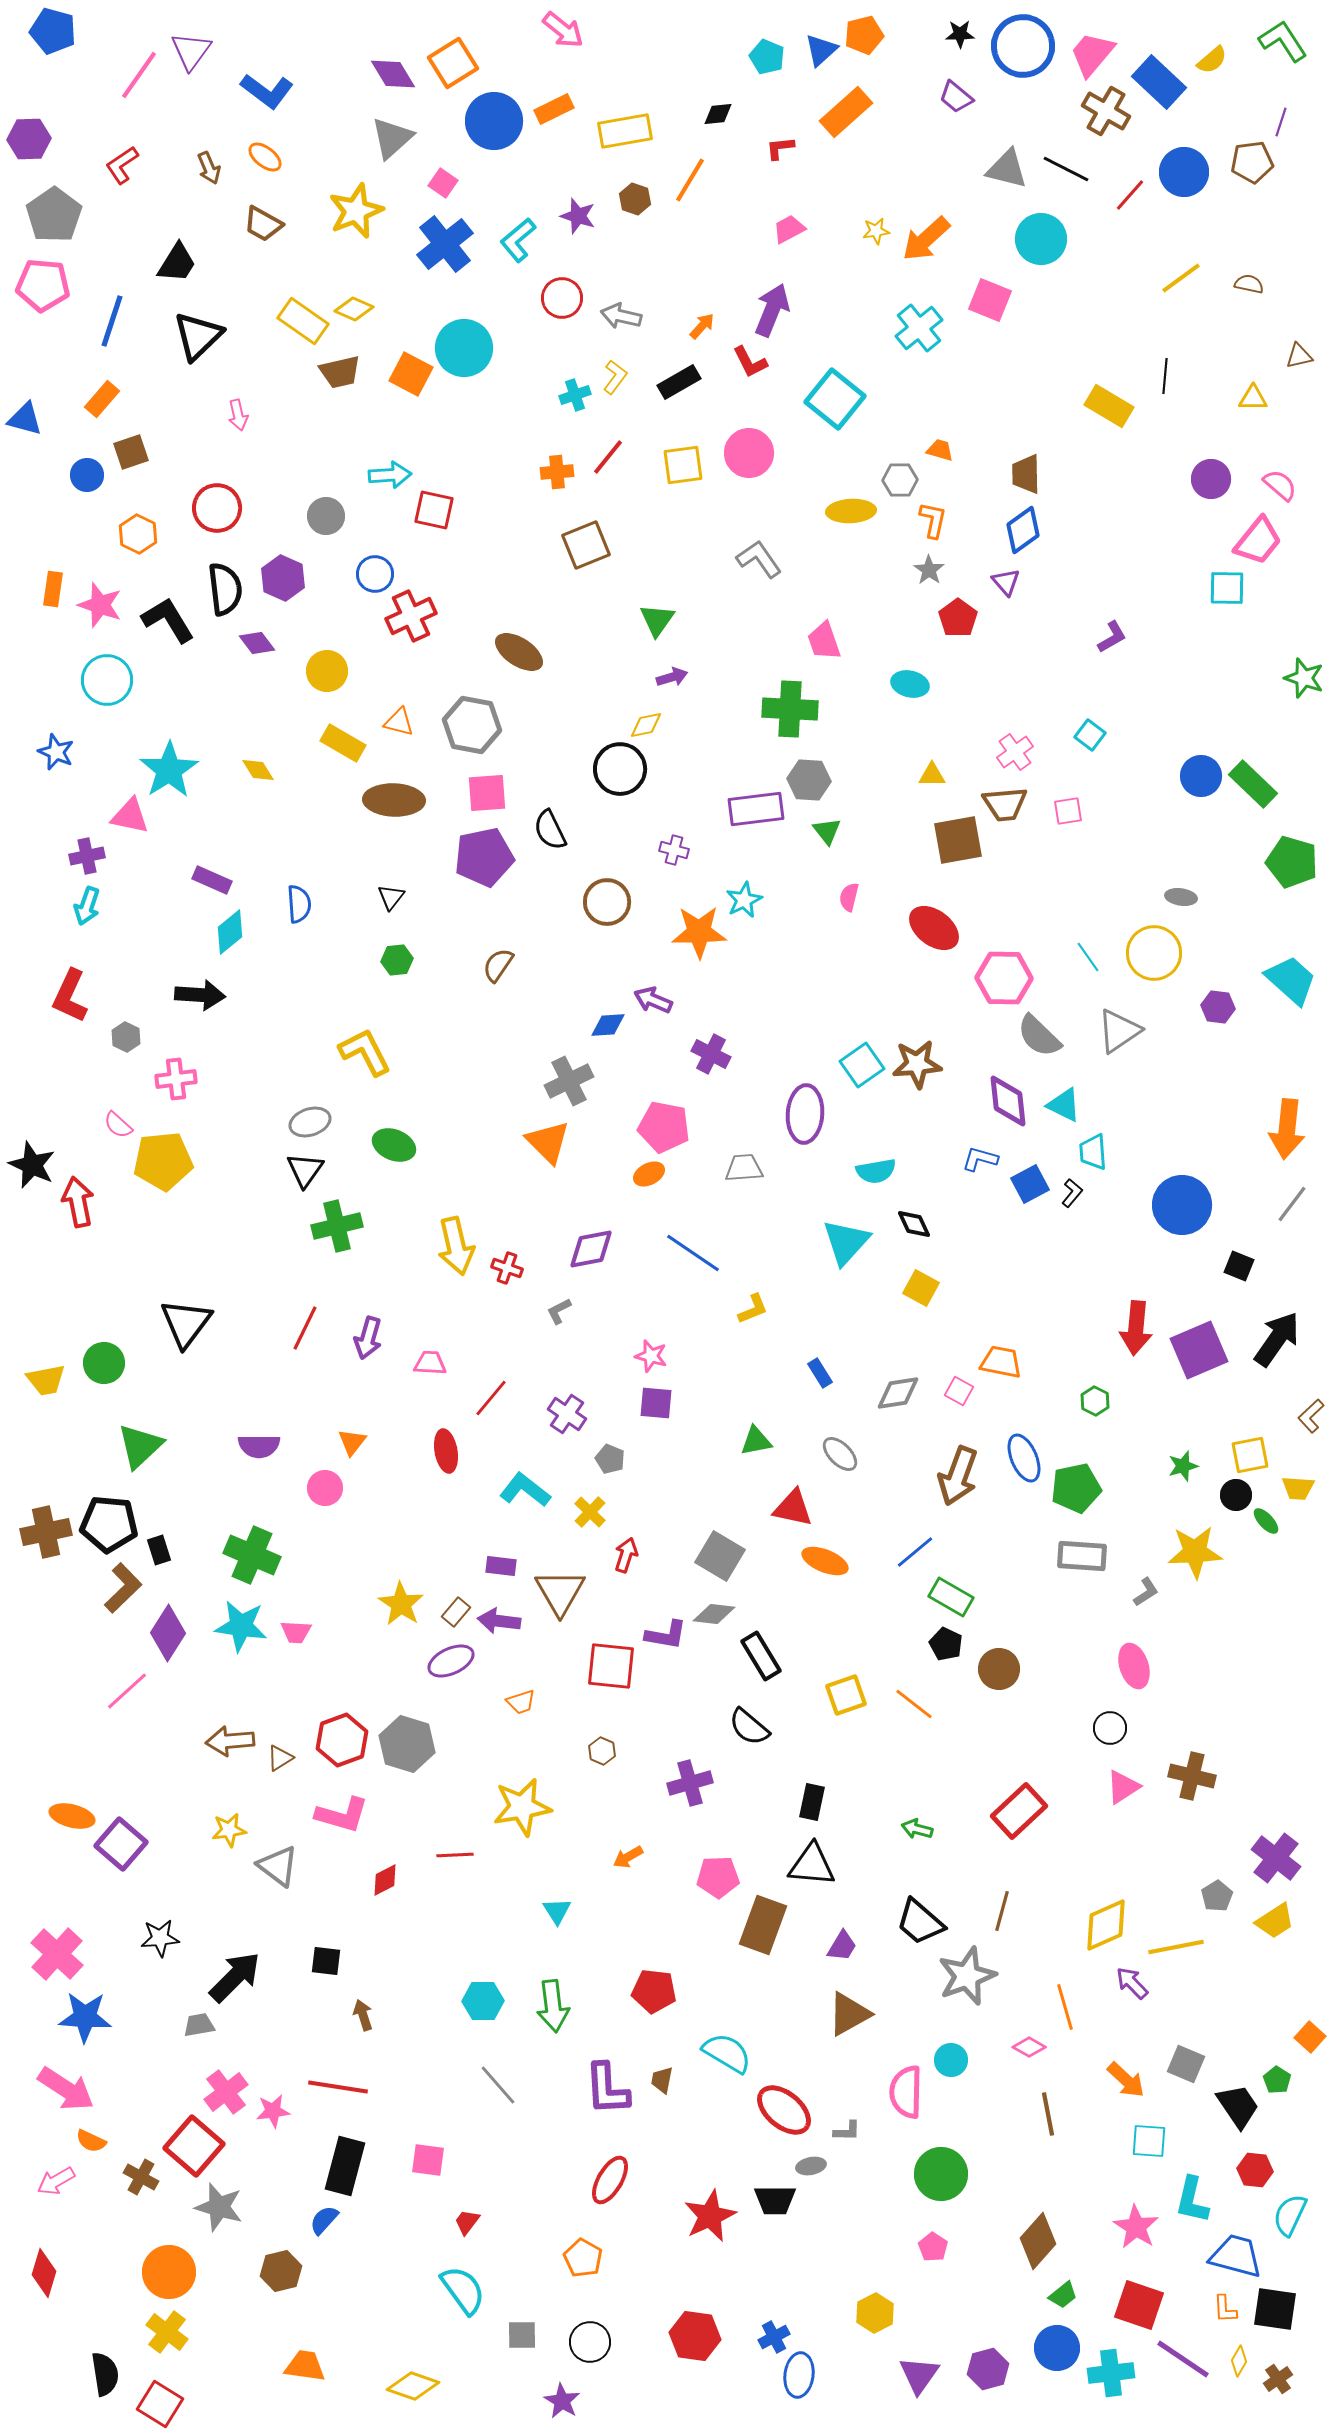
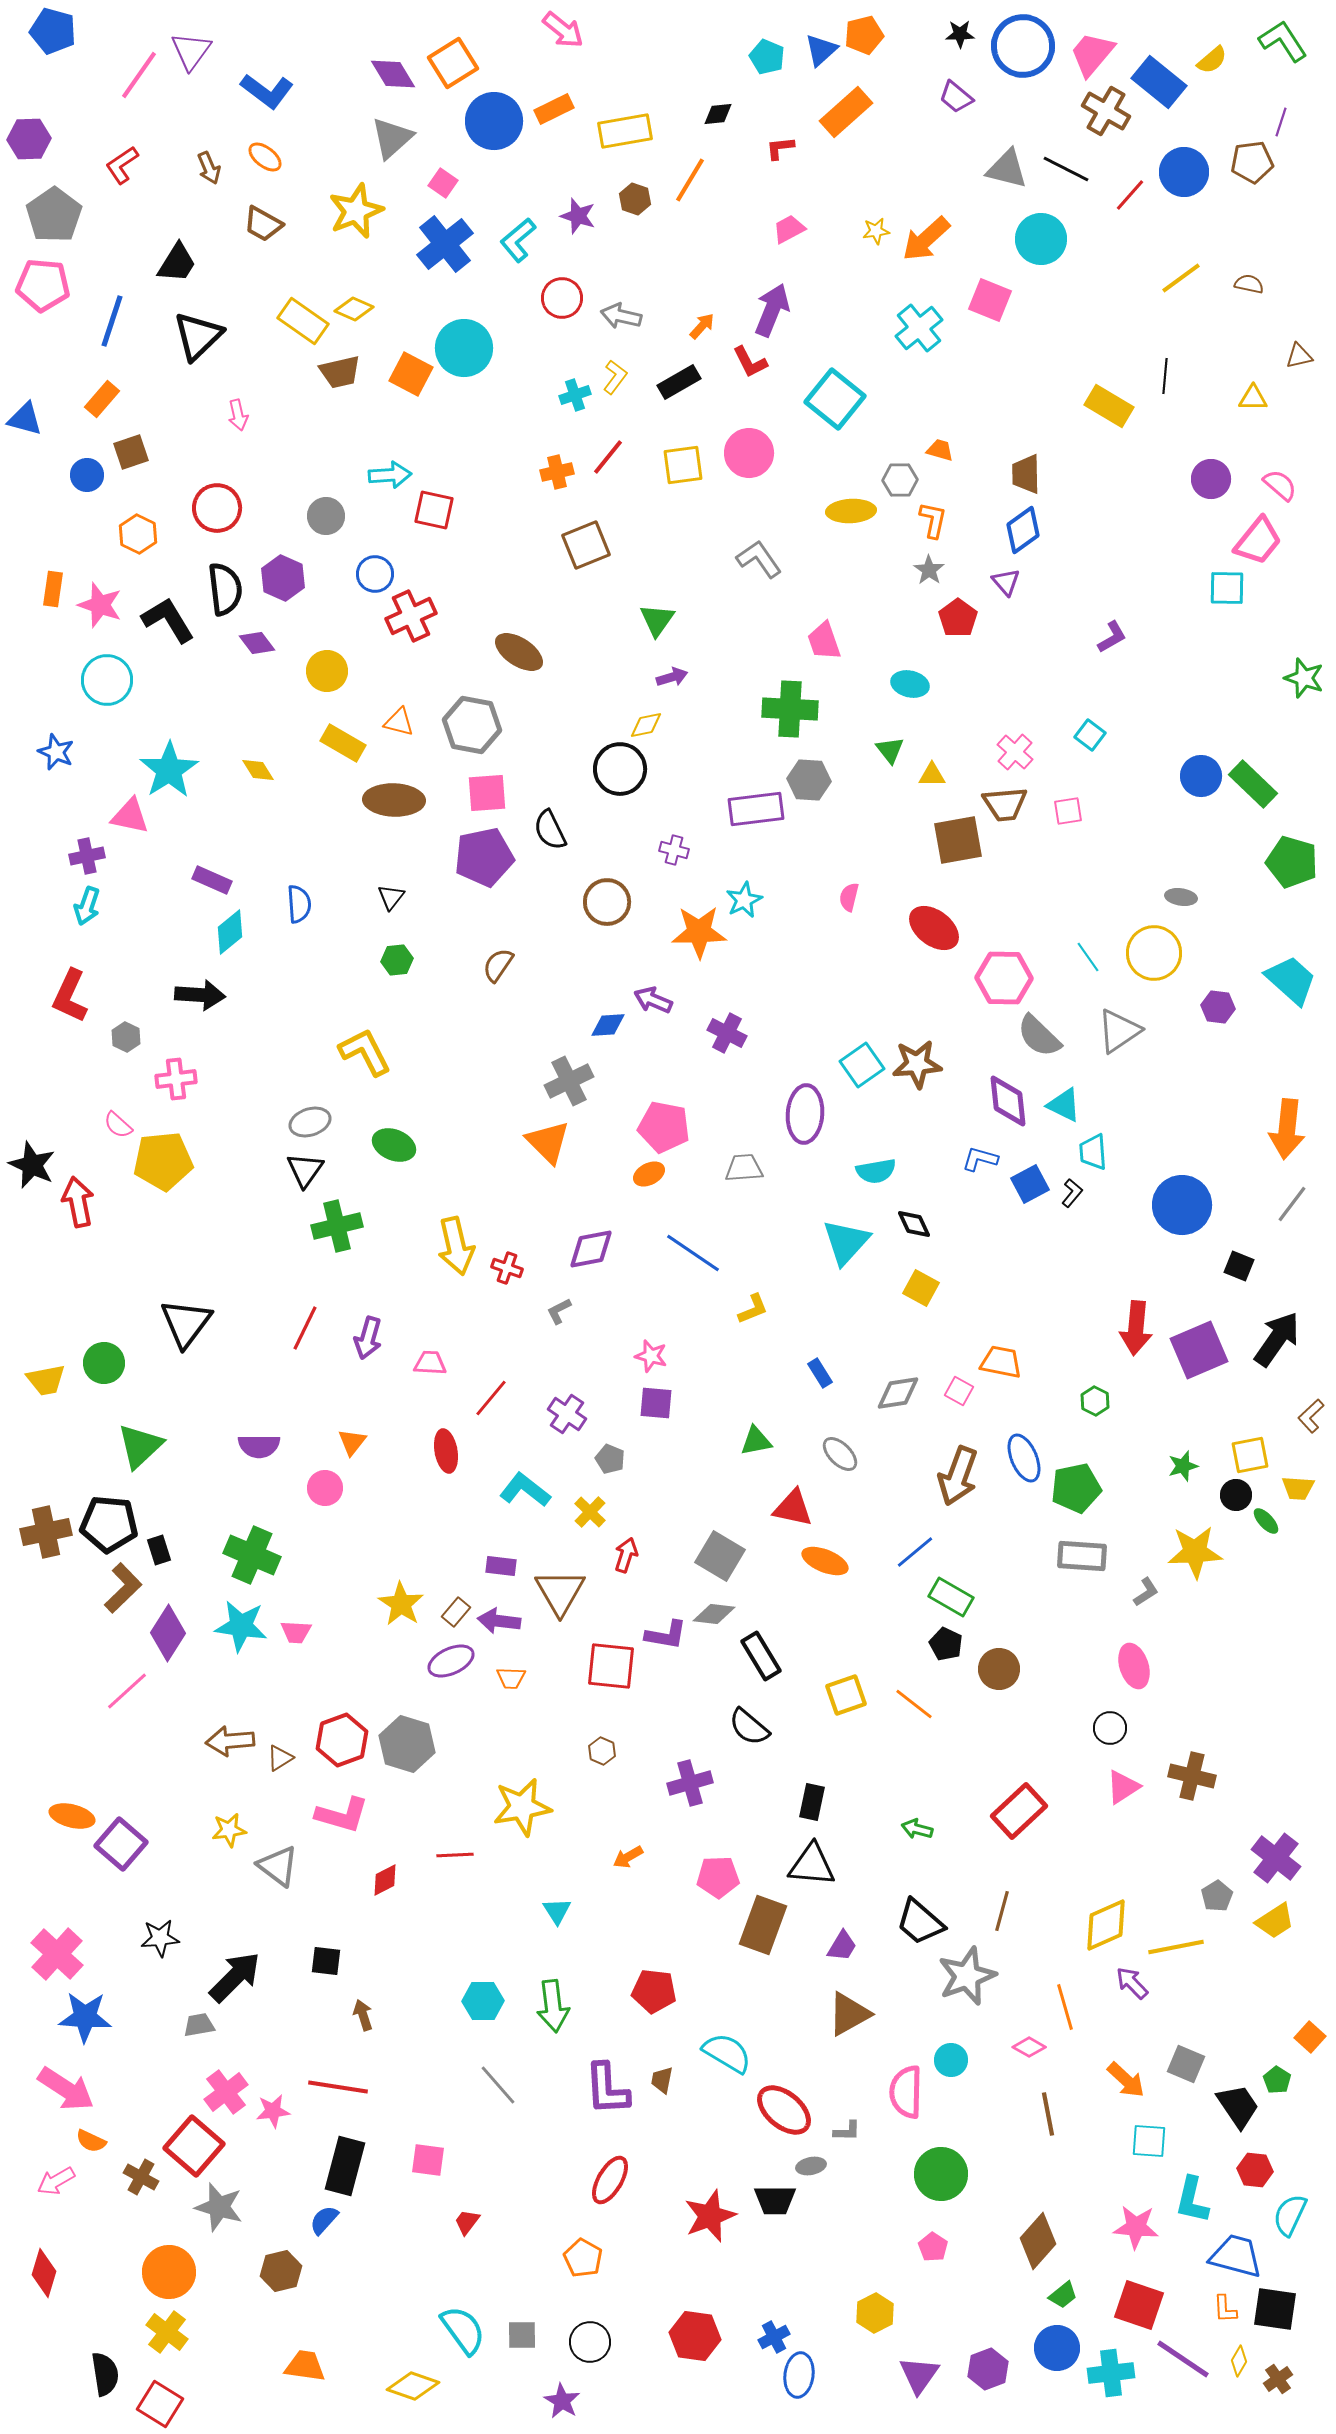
blue rectangle at (1159, 82): rotated 4 degrees counterclockwise
orange cross at (557, 472): rotated 8 degrees counterclockwise
pink cross at (1015, 752): rotated 12 degrees counterclockwise
green triangle at (827, 831): moved 63 px right, 81 px up
purple cross at (711, 1054): moved 16 px right, 21 px up
orange trapezoid at (521, 1702): moved 10 px left, 24 px up; rotated 20 degrees clockwise
red star at (710, 2216): rotated 4 degrees clockwise
pink star at (1136, 2227): rotated 27 degrees counterclockwise
cyan semicircle at (463, 2290): moved 40 px down
purple hexagon at (988, 2369): rotated 6 degrees counterclockwise
